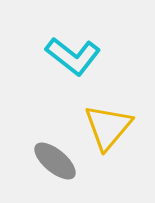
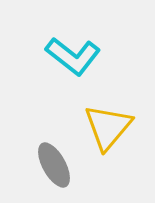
gray ellipse: moved 1 px left, 4 px down; rotated 21 degrees clockwise
